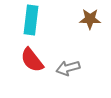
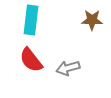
brown star: moved 2 px right, 1 px down
red semicircle: moved 1 px left
